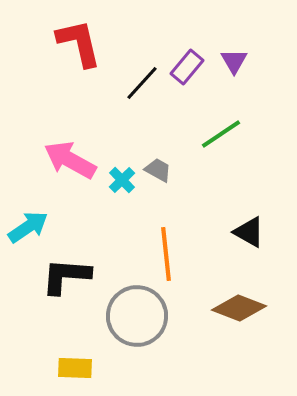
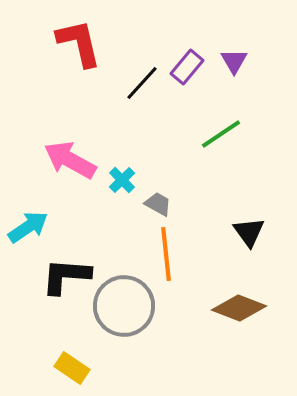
gray trapezoid: moved 34 px down
black triangle: rotated 24 degrees clockwise
gray circle: moved 13 px left, 10 px up
yellow rectangle: moved 3 px left; rotated 32 degrees clockwise
